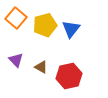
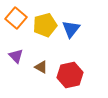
purple triangle: moved 4 px up
red hexagon: moved 1 px right, 1 px up
